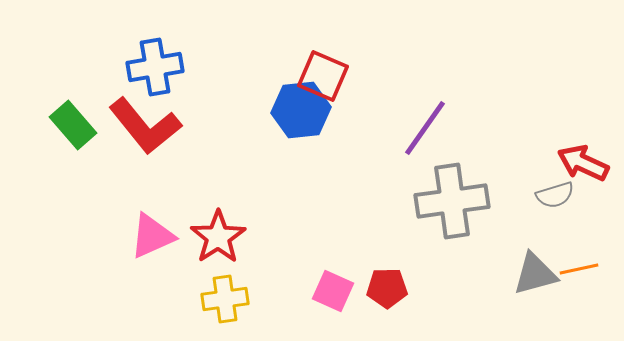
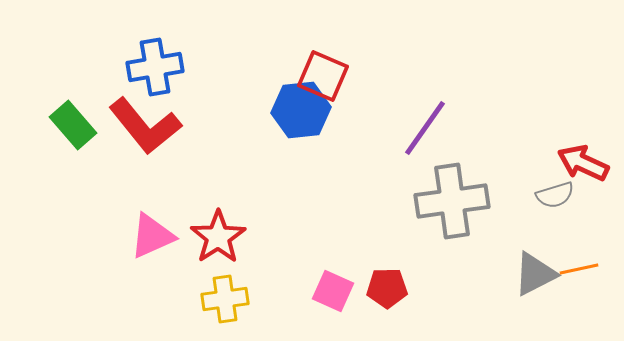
gray triangle: rotated 12 degrees counterclockwise
